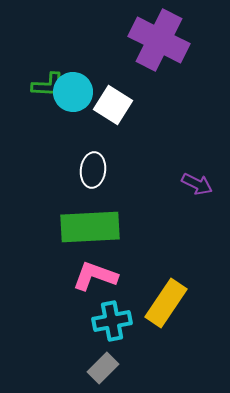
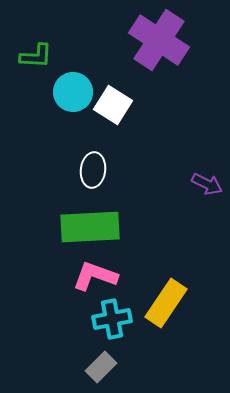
purple cross: rotated 6 degrees clockwise
green L-shape: moved 12 px left, 29 px up
purple arrow: moved 10 px right
cyan cross: moved 2 px up
gray rectangle: moved 2 px left, 1 px up
